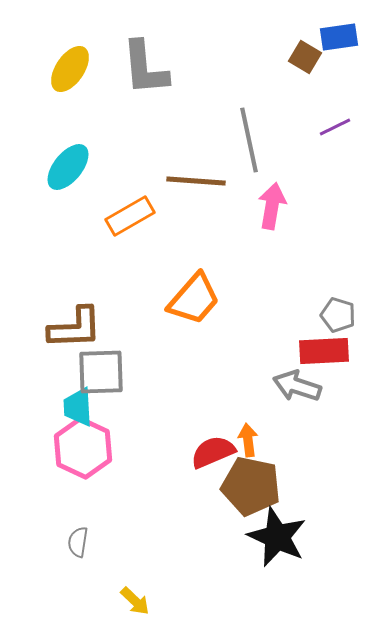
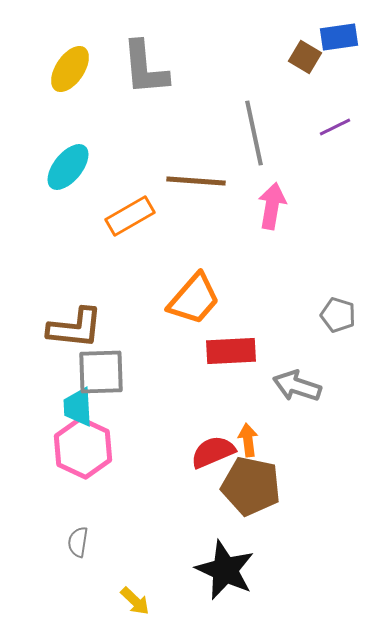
gray line: moved 5 px right, 7 px up
brown L-shape: rotated 8 degrees clockwise
red rectangle: moved 93 px left
black star: moved 52 px left, 33 px down
